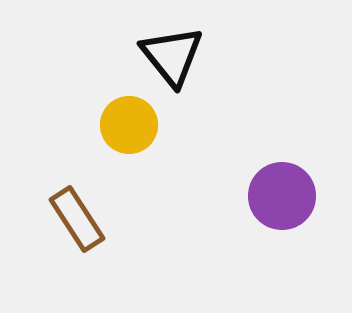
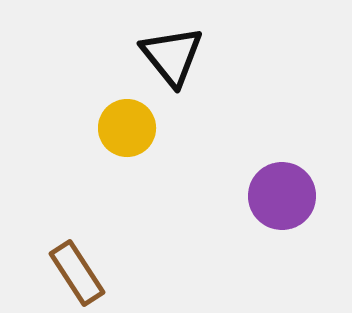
yellow circle: moved 2 px left, 3 px down
brown rectangle: moved 54 px down
